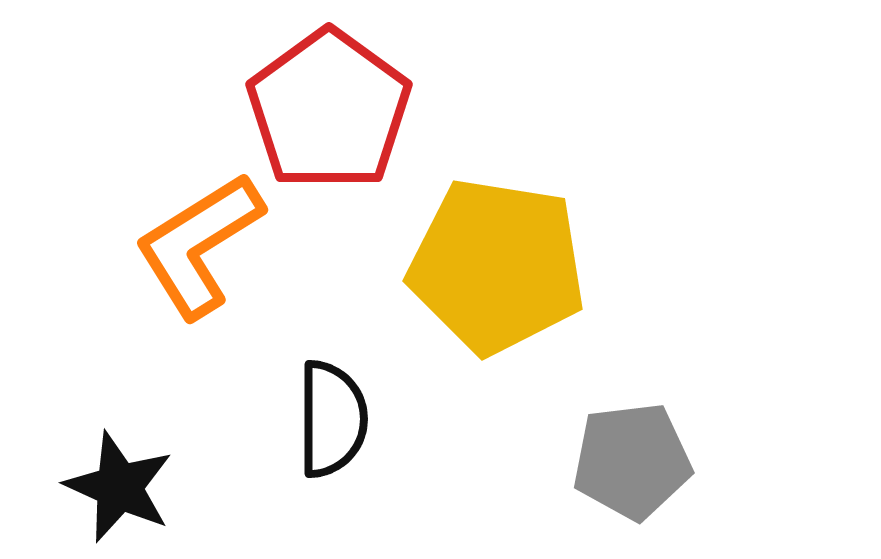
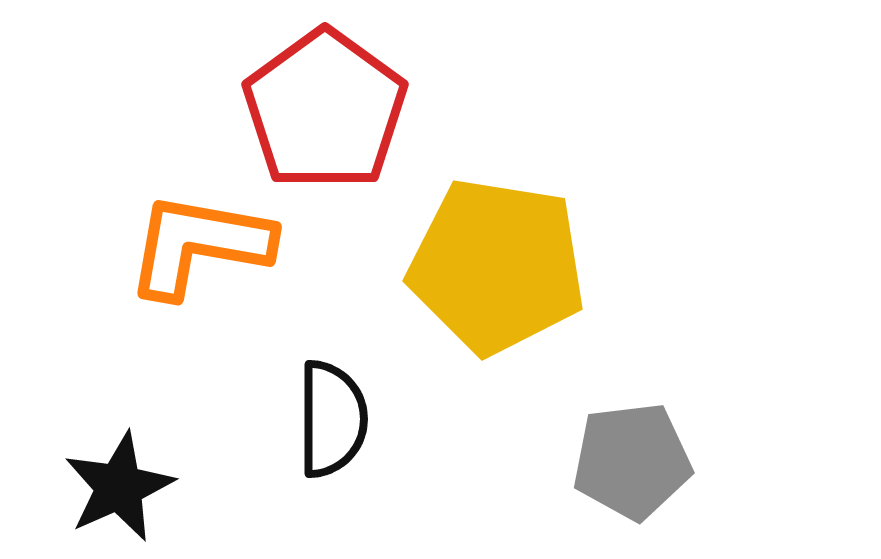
red pentagon: moved 4 px left
orange L-shape: rotated 42 degrees clockwise
black star: rotated 24 degrees clockwise
